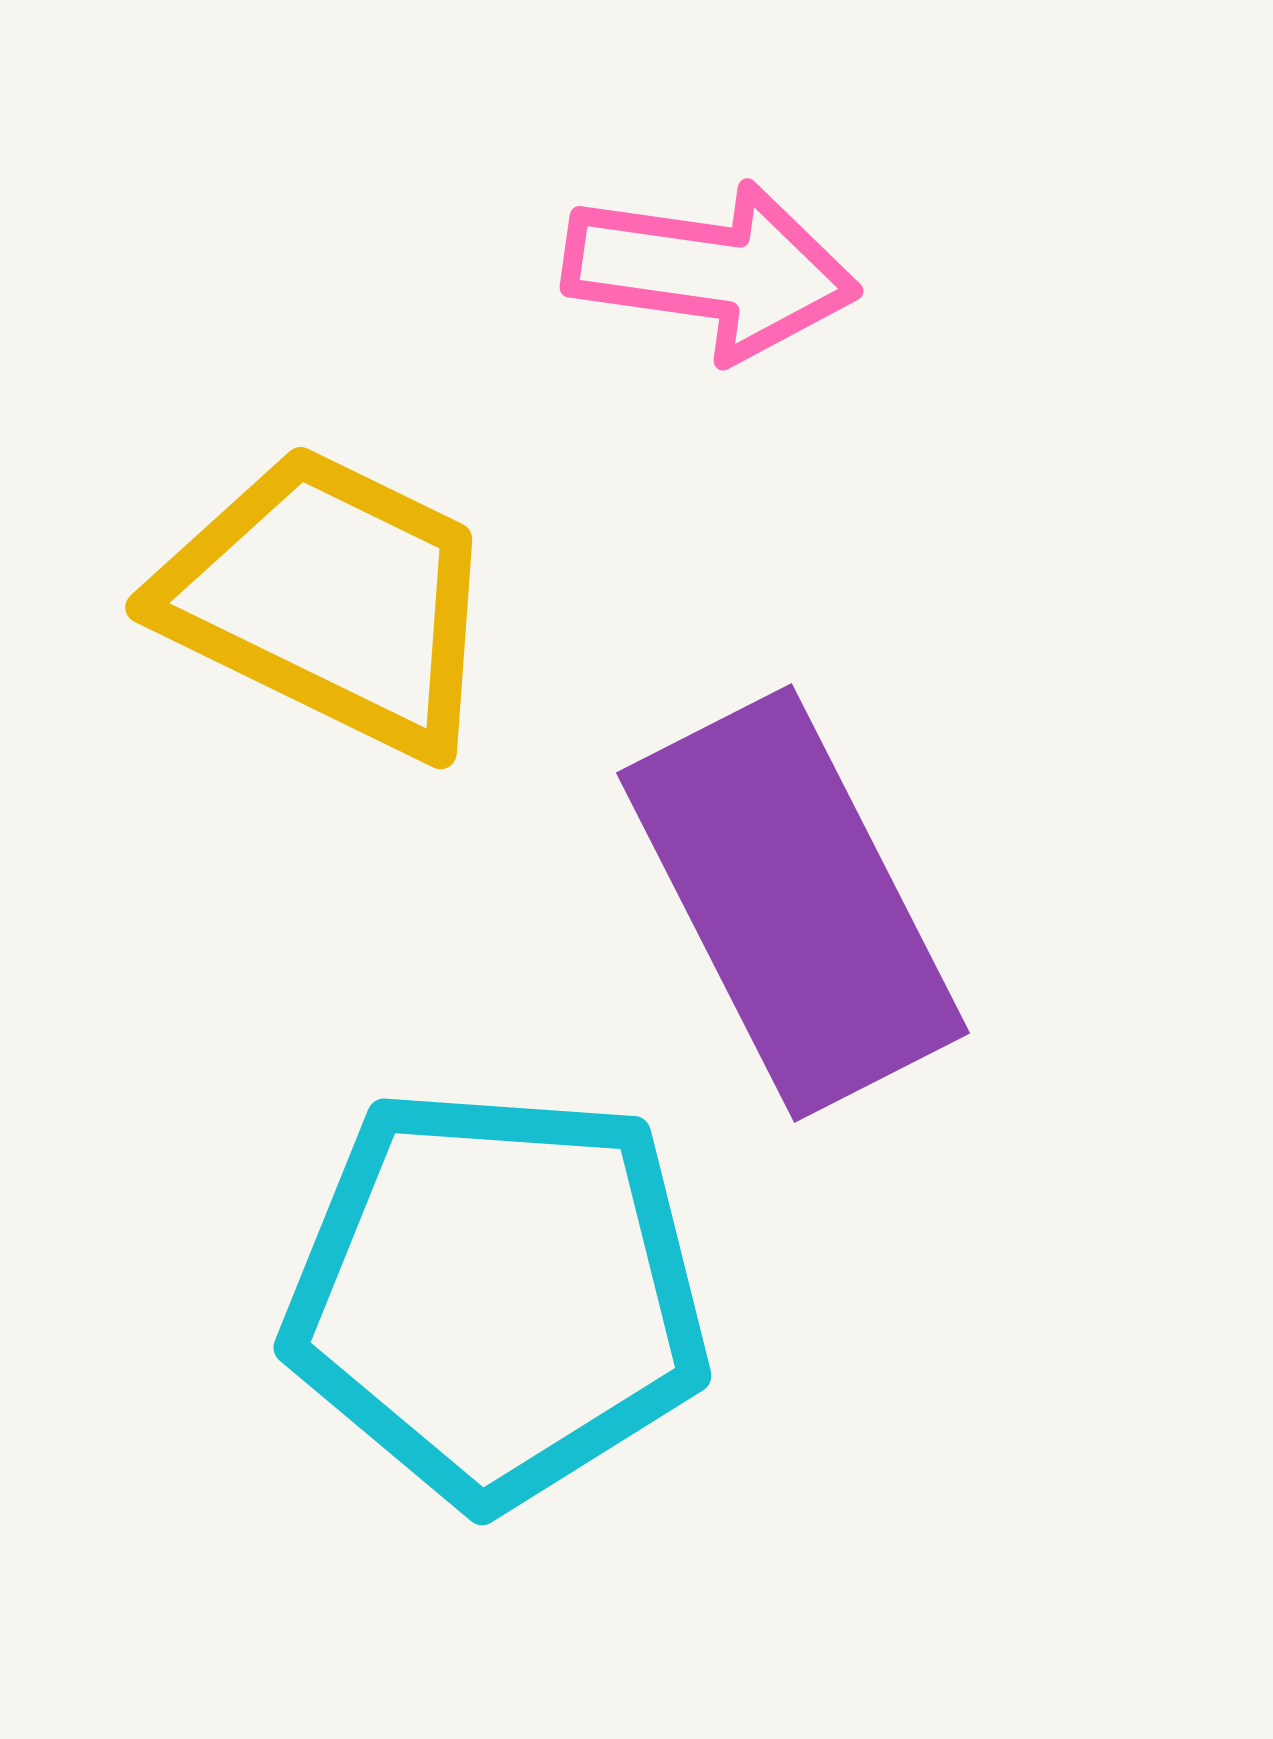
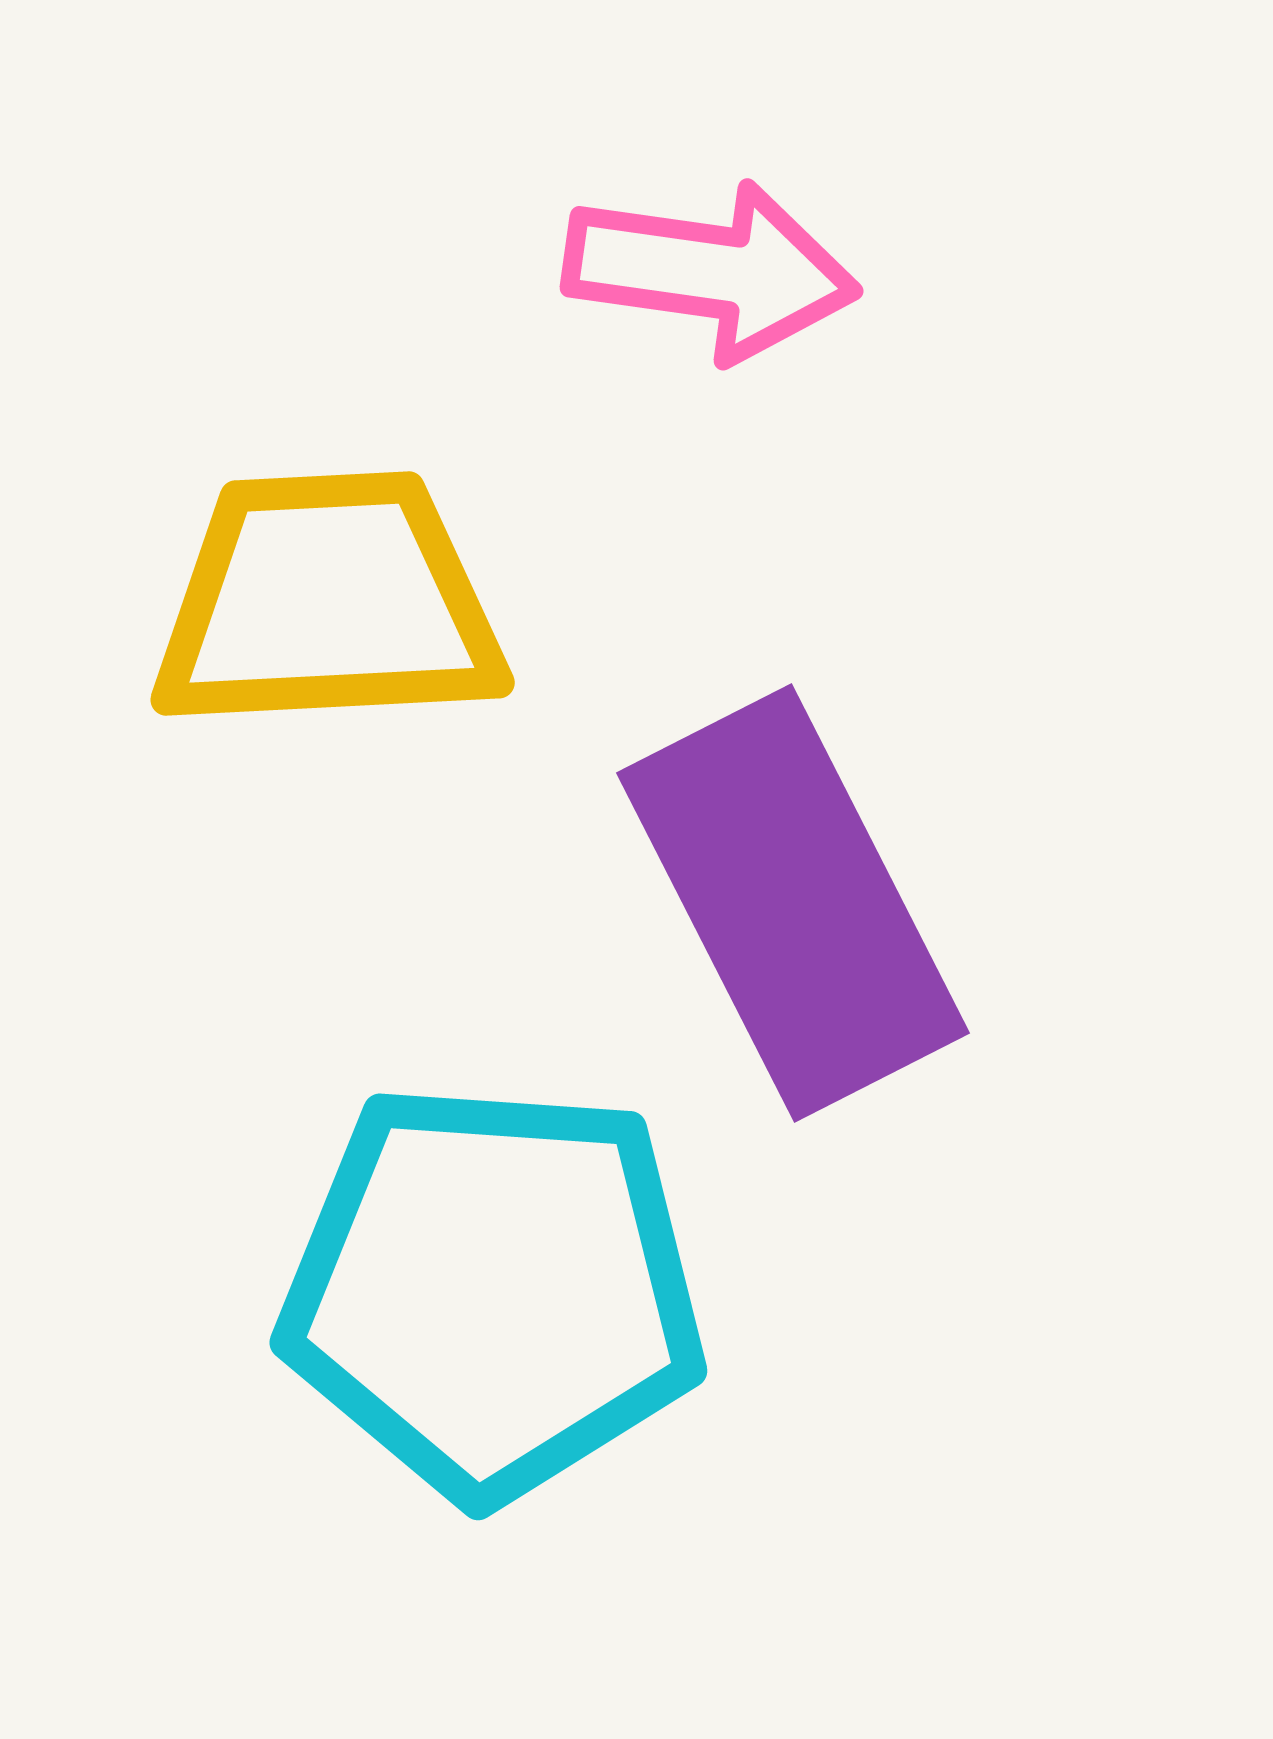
yellow trapezoid: moved 2 px left, 2 px down; rotated 29 degrees counterclockwise
cyan pentagon: moved 4 px left, 5 px up
